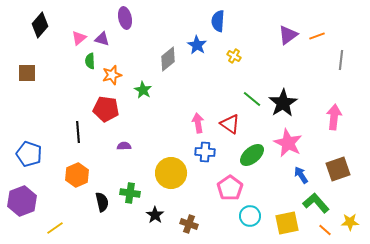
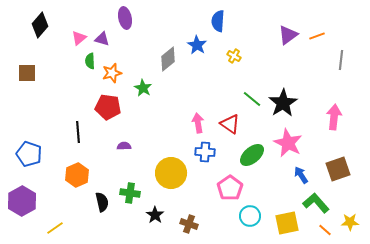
orange star at (112, 75): moved 2 px up
green star at (143, 90): moved 2 px up
red pentagon at (106, 109): moved 2 px right, 2 px up
purple hexagon at (22, 201): rotated 8 degrees counterclockwise
